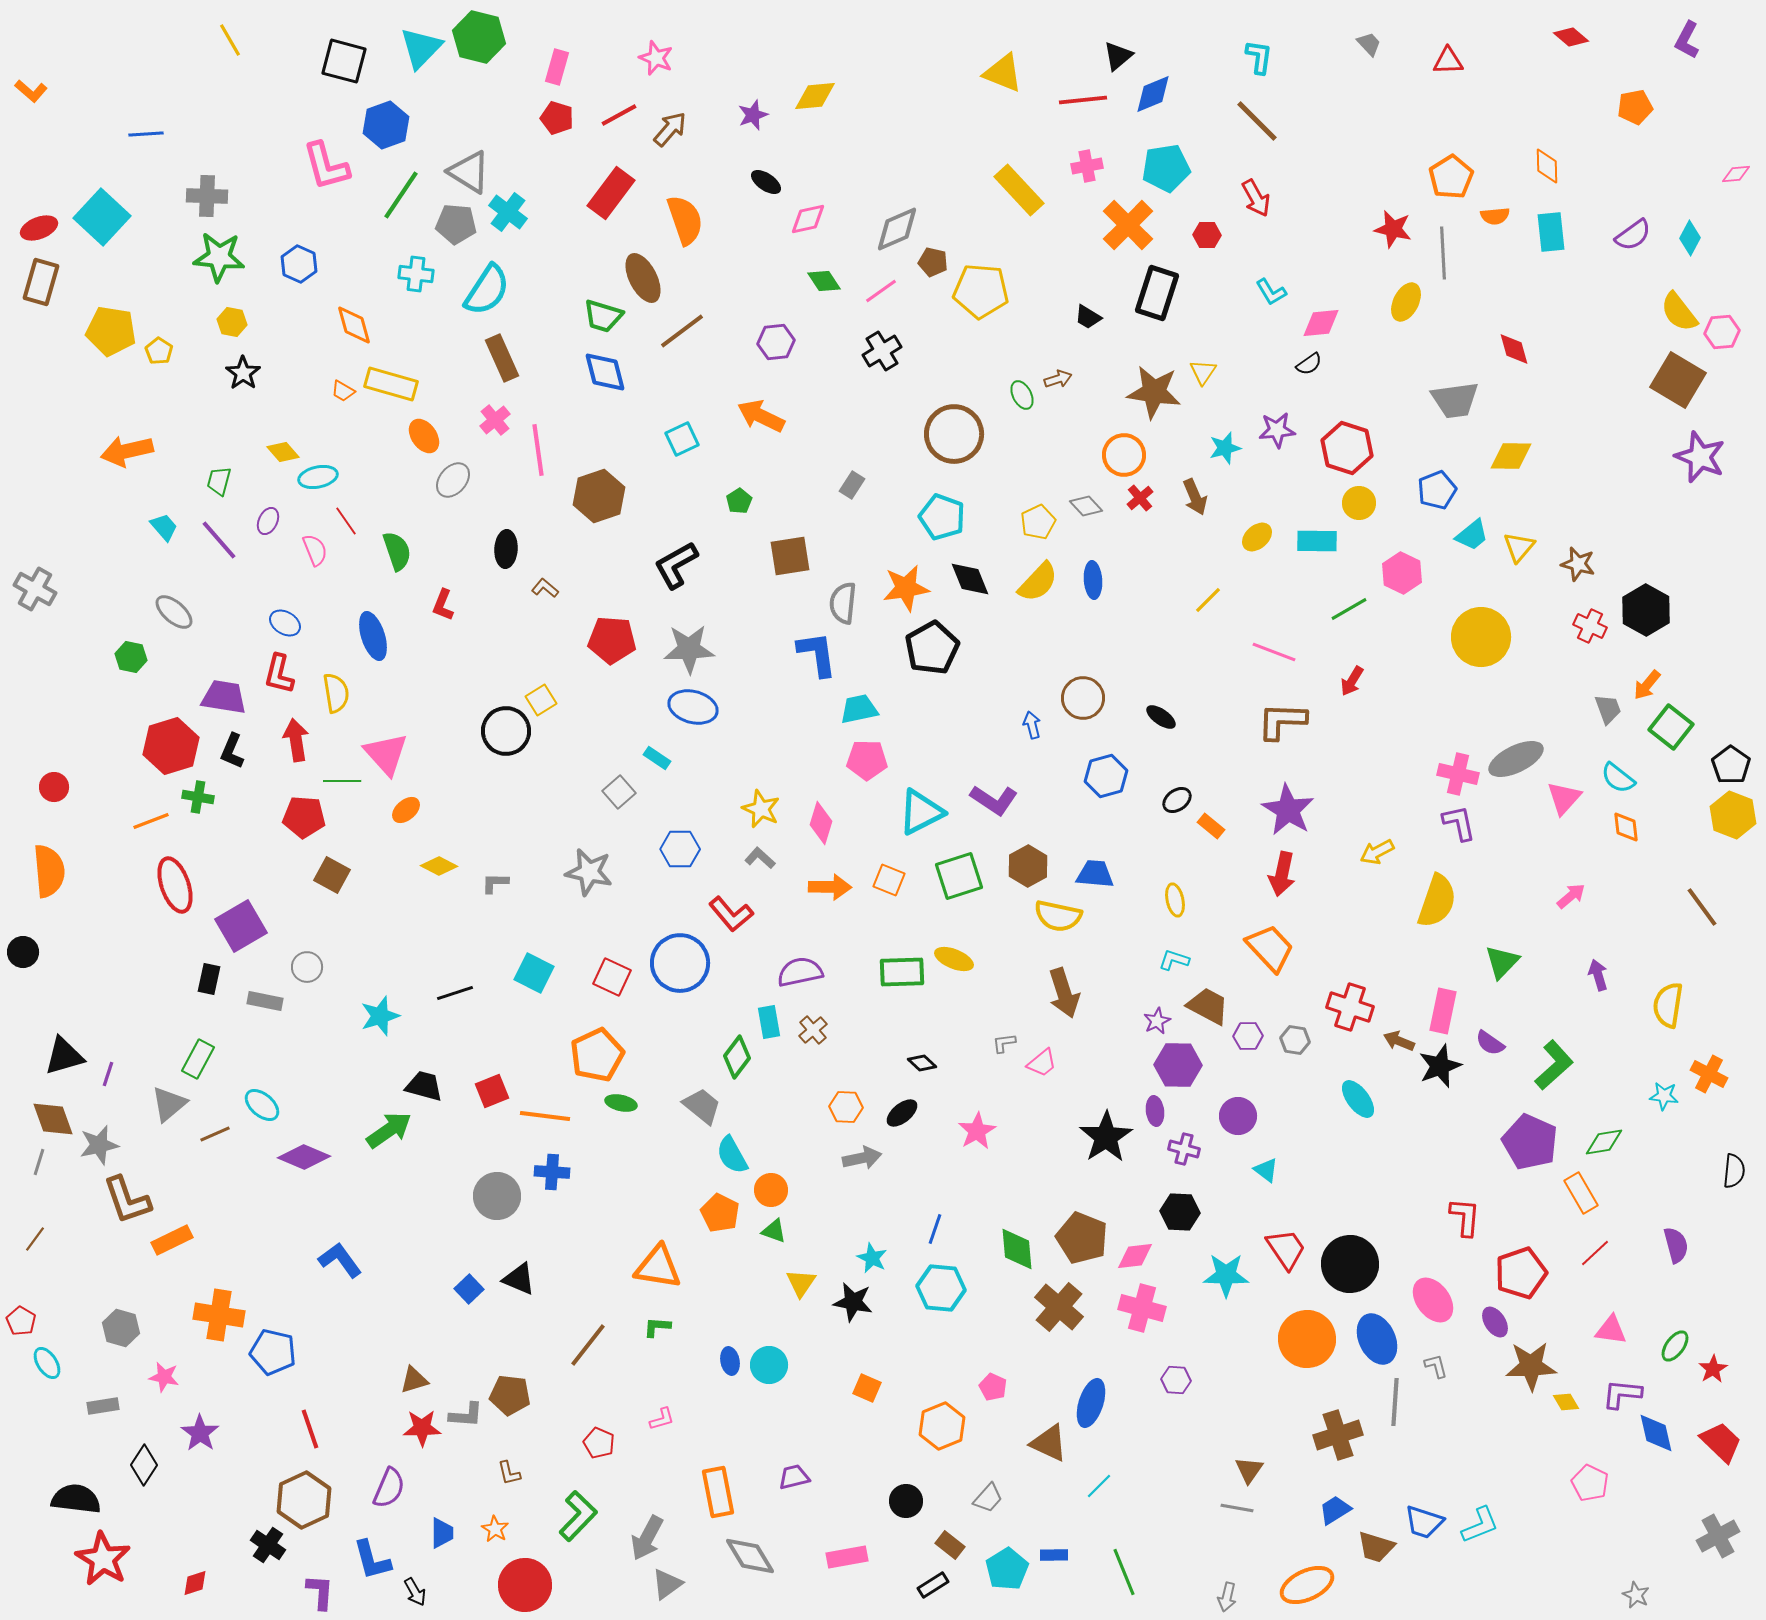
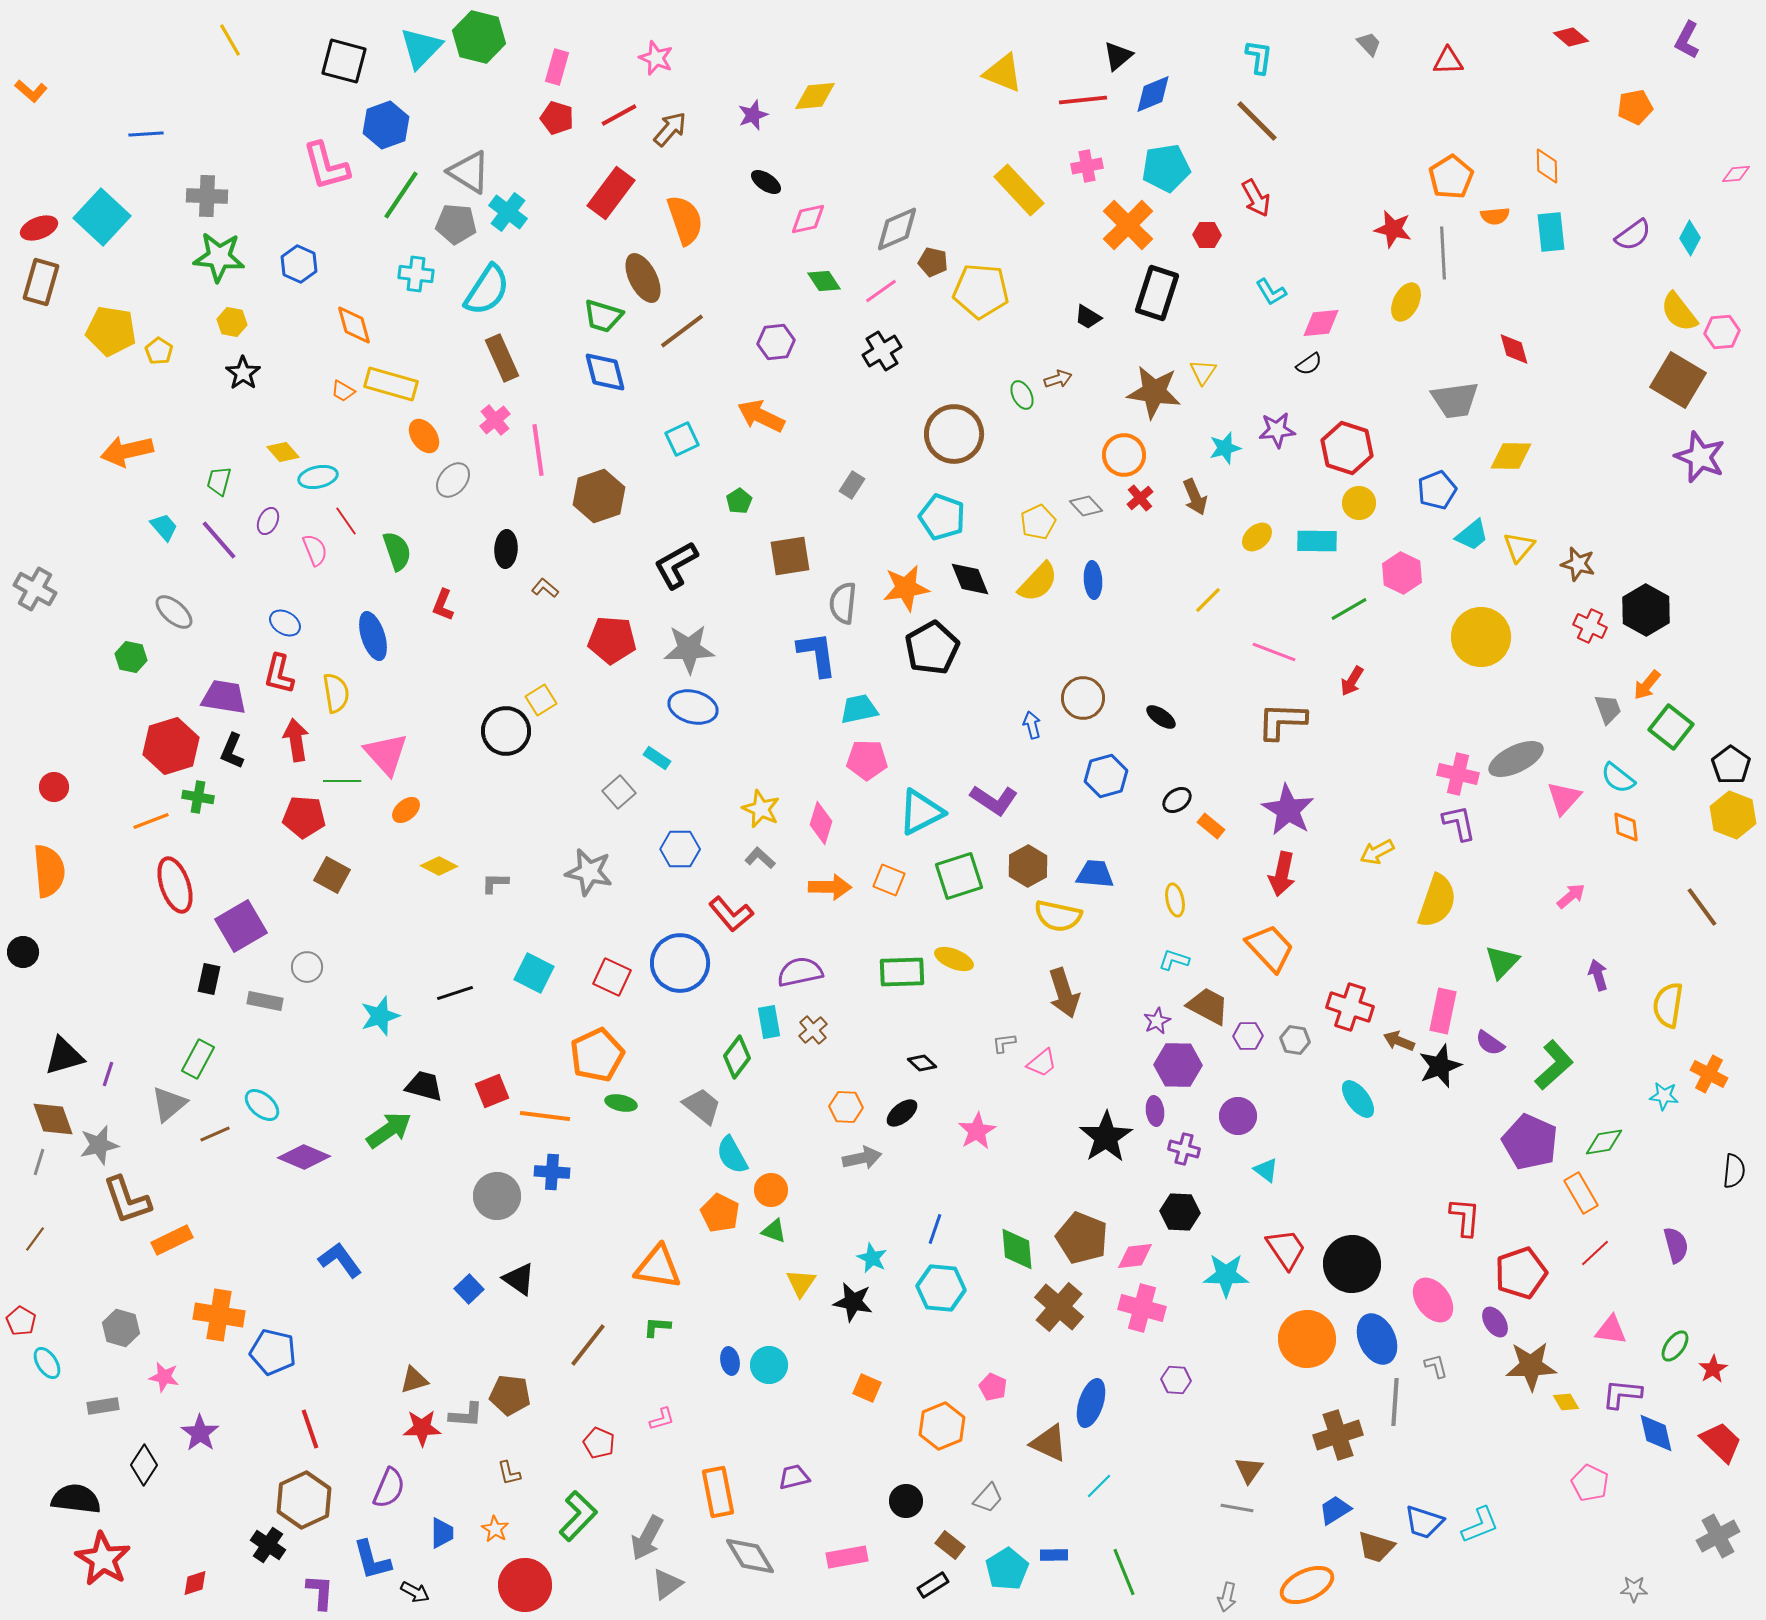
black circle at (1350, 1264): moved 2 px right
black triangle at (519, 1279): rotated 12 degrees clockwise
black arrow at (415, 1592): rotated 32 degrees counterclockwise
gray star at (1636, 1595): moved 2 px left, 6 px up; rotated 24 degrees counterclockwise
